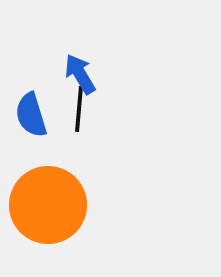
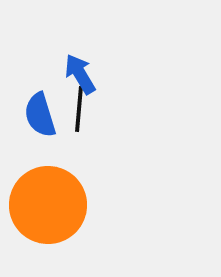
blue semicircle: moved 9 px right
